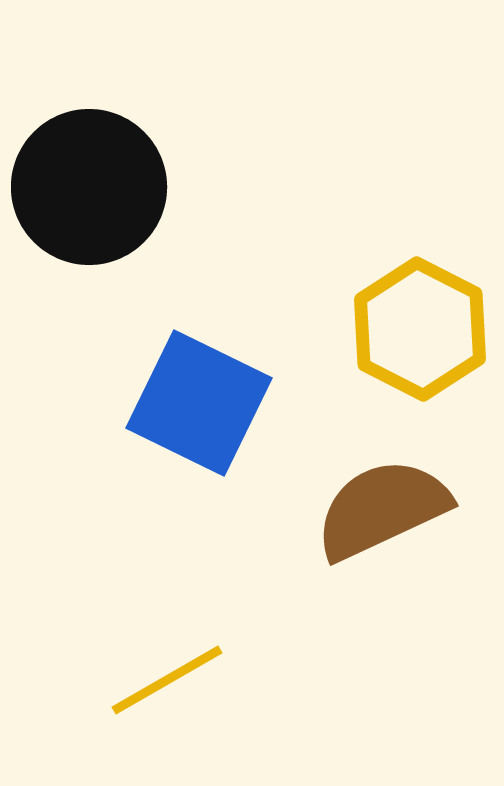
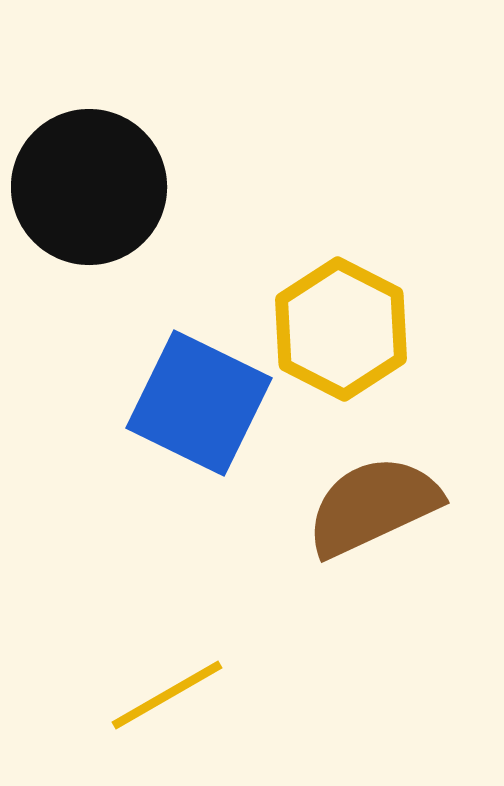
yellow hexagon: moved 79 px left
brown semicircle: moved 9 px left, 3 px up
yellow line: moved 15 px down
